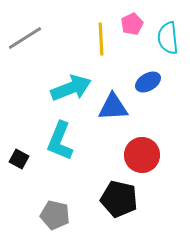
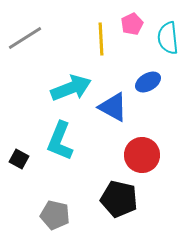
blue triangle: rotated 32 degrees clockwise
